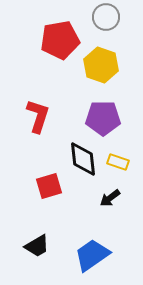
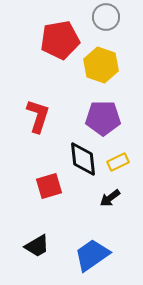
yellow rectangle: rotated 45 degrees counterclockwise
